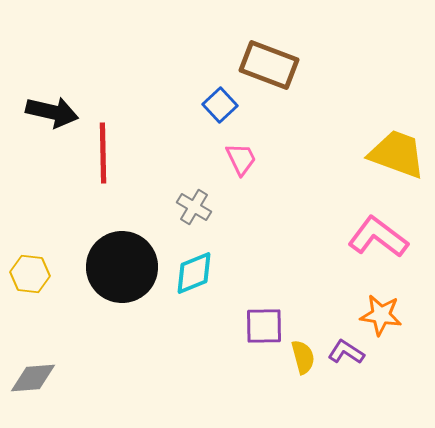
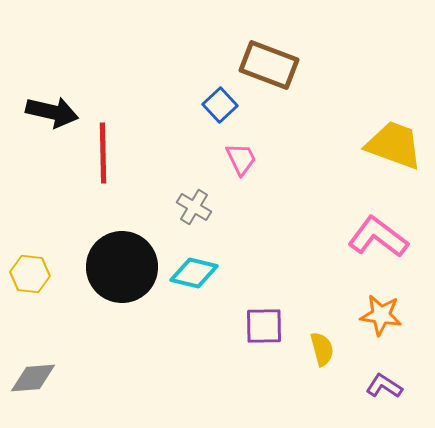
yellow trapezoid: moved 3 px left, 9 px up
cyan diamond: rotated 36 degrees clockwise
purple L-shape: moved 38 px right, 34 px down
yellow semicircle: moved 19 px right, 8 px up
